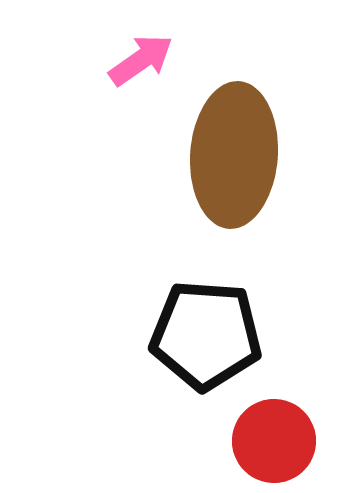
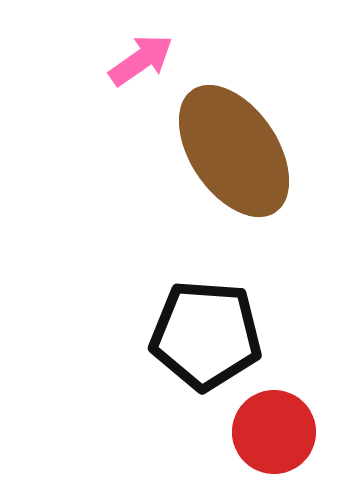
brown ellipse: moved 4 px up; rotated 38 degrees counterclockwise
red circle: moved 9 px up
